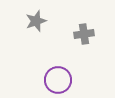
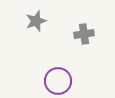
purple circle: moved 1 px down
